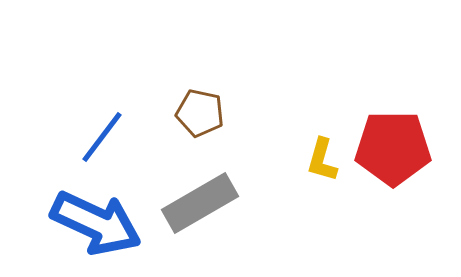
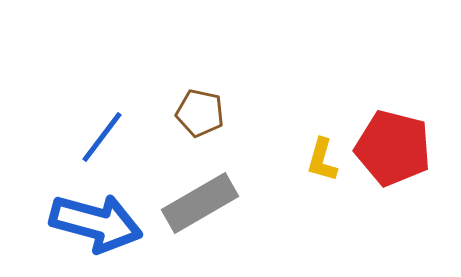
red pentagon: rotated 14 degrees clockwise
blue arrow: rotated 10 degrees counterclockwise
